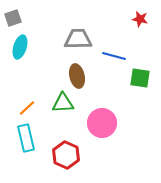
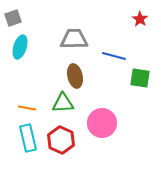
red star: rotated 21 degrees clockwise
gray trapezoid: moved 4 px left
brown ellipse: moved 2 px left
orange line: rotated 54 degrees clockwise
cyan rectangle: moved 2 px right
red hexagon: moved 5 px left, 15 px up
